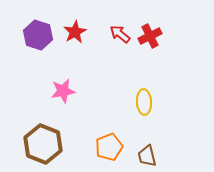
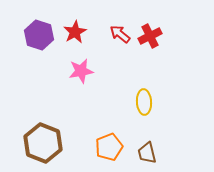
purple hexagon: moved 1 px right
pink star: moved 18 px right, 20 px up
brown hexagon: moved 1 px up
brown trapezoid: moved 3 px up
